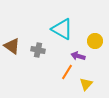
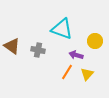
cyan triangle: rotated 10 degrees counterclockwise
purple arrow: moved 2 px left, 1 px up
yellow triangle: moved 1 px right, 10 px up
